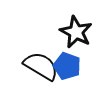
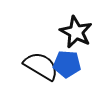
blue pentagon: moved 2 px up; rotated 16 degrees counterclockwise
